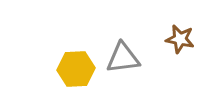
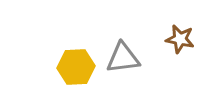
yellow hexagon: moved 2 px up
